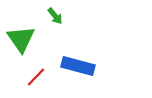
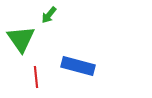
green arrow: moved 6 px left, 1 px up; rotated 78 degrees clockwise
red line: rotated 50 degrees counterclockwise
